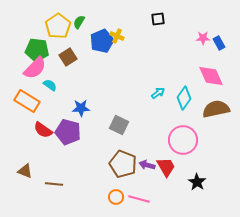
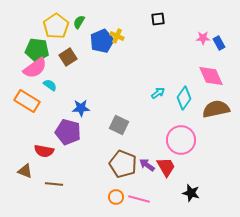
yellow pentagon: moved 2 px left
pink semicircle: rotated 10 degrees clockwise
red semicircle: moved 1 px right, 21 px down; rotated 24 degrees counterclockwise
pink circle: moved 2 px left
purple arrow: rotated 21 degrees clockwise
black star: moved 6 px left, 11 px down; rotated 18 degrees counterclockwise
